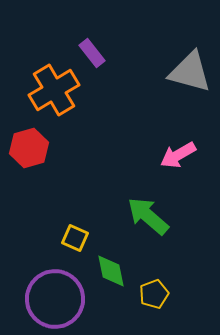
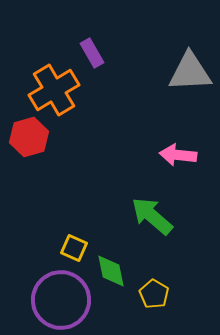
purple rectangle: rotated 8 degrees clockwise
gray triangle: rotated 18 degrees counterclockwise
red hexagon: moved 11 px up
pink arrow: rotated 36 degrees clockwise
green arrow: moved 4 px right
yellow square: moved 1 px left, 10 px down
yellow pentagon: rotated 20 degrees counterclockwise
purple circle: moved 6 px right, 1 px down
